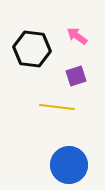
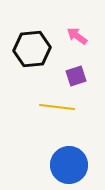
black hexagon: rotated 12 degrees counterclockwise
